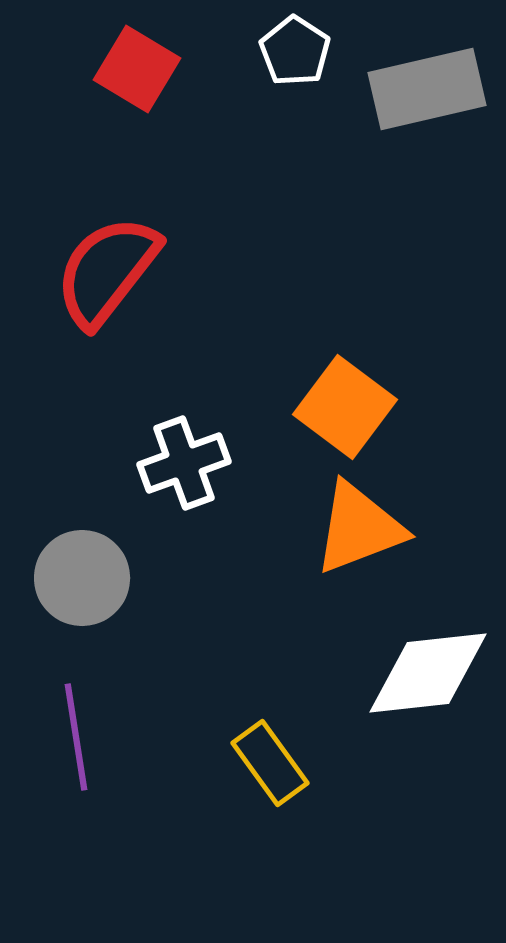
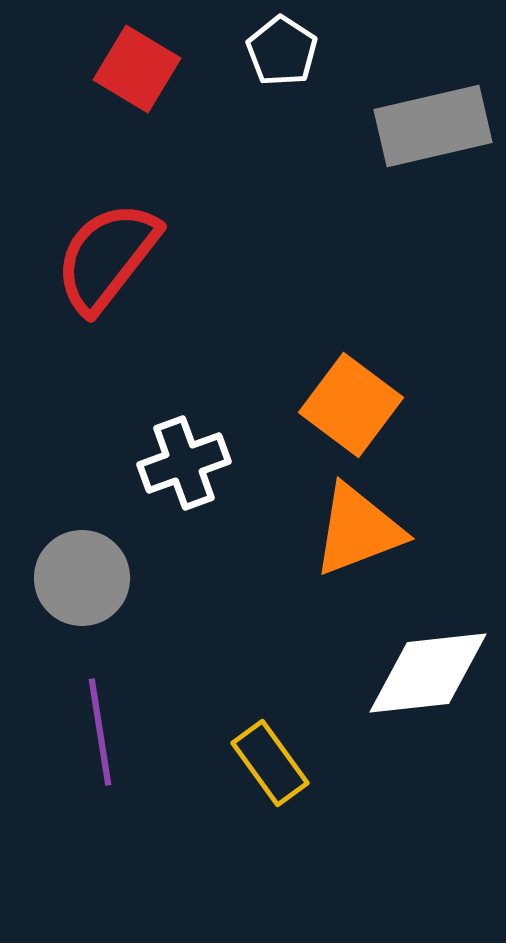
white pentagon: moved 13 px left
gray rectangle: moved 6 px right, 37 px down
red semicircle: moved 14 px up
orange square: moved 6 px right, 2 px up
orange triangle: moved 1 px left, 2 px down
purple line: moved 24 px right, 5 px up
